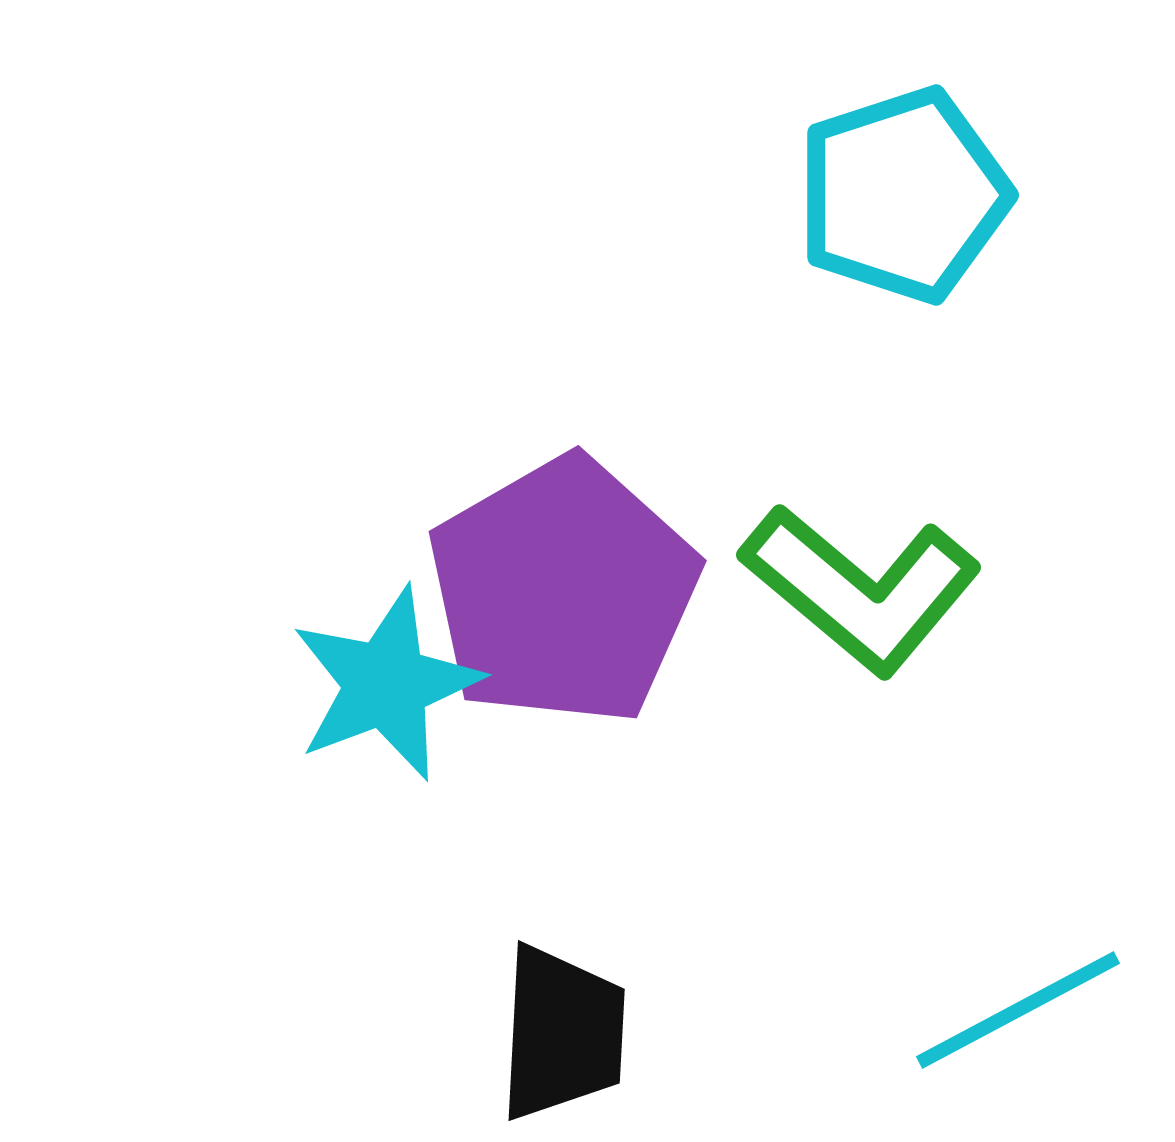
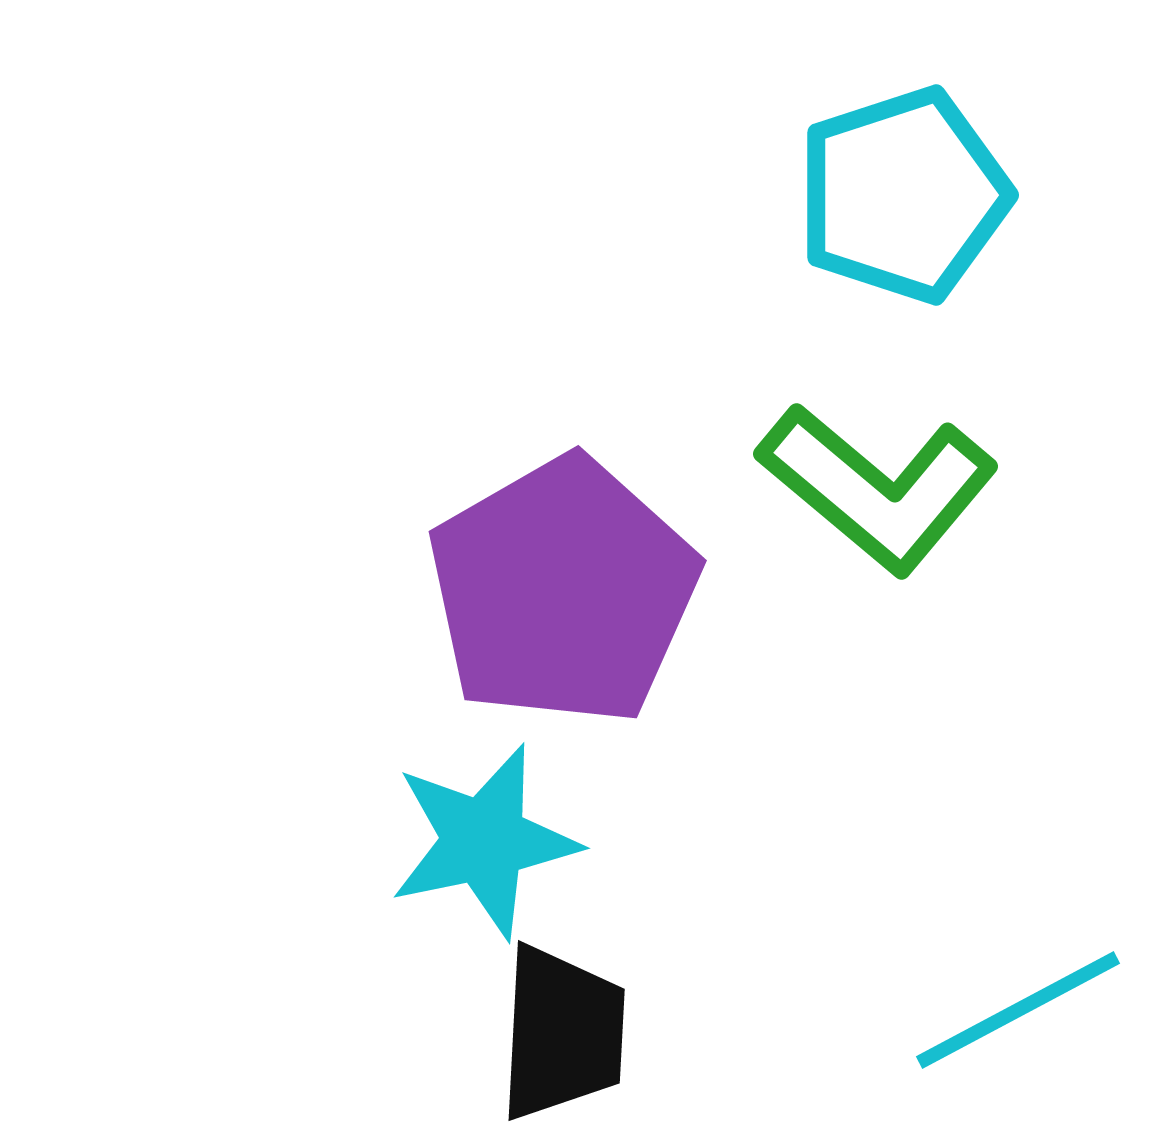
green L-shape: moved 17 px right, 101 px up
cyan star: moved 98 px right, 157 px down; rotated 9 degrees clockwise
